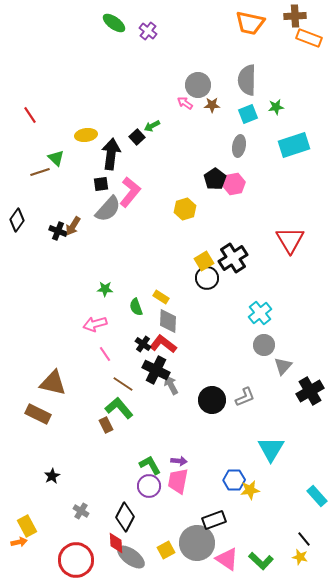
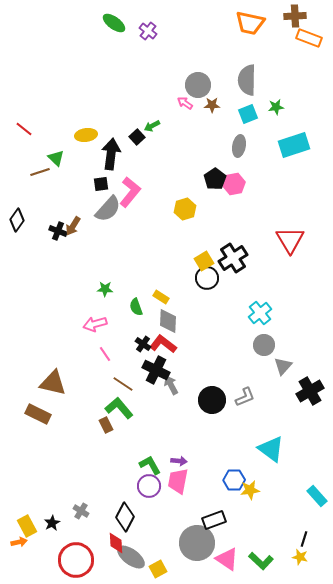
red line at (30, 115): moved 6 px left, 14 px down; rotated 18 degrees counterclockwise
cyan triangle at (271, 449): rotated 24 degrees counterclockwise
black star at (52, 476): moved 47 px down
black line at (304, 539): rotated 56 degrees clockwise
yellow square at (166, 550): moved 8 px left, 19 px down
